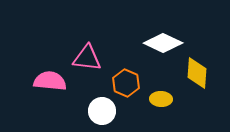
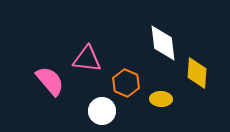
white diamond: rotated 57 degrees clockwise
pink triangle: moved 1 px down
pink semicircle: rotated 44 degrees clockwise
